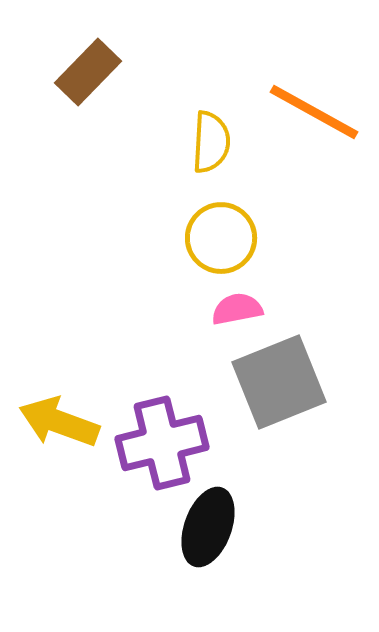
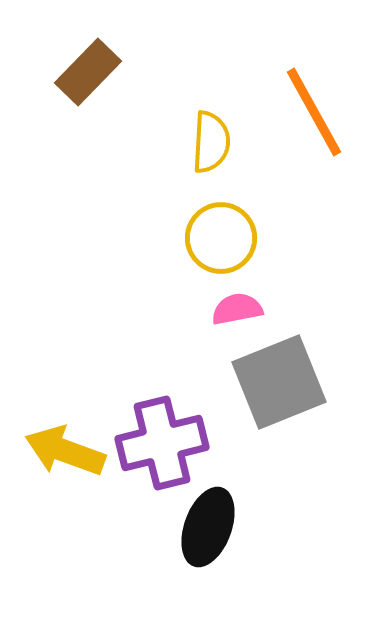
orange line: rotated 32 degrees clockwise
yellow arrow: moved 6 px right, 29 px down
